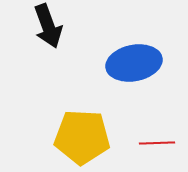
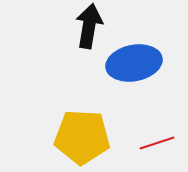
black arrow: moved 41 px right; rotated 150 degrees counterclockwise
red line: rotated 16 degrees counterclockwise
